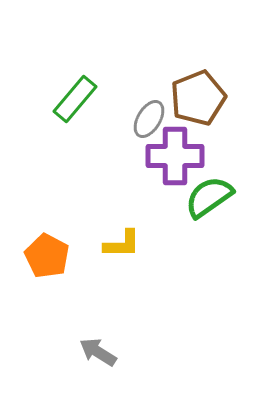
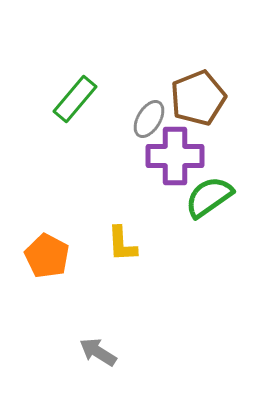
yellow L-shape: rotated 87 degrees clockwise
